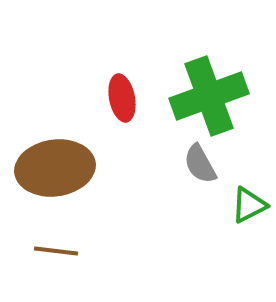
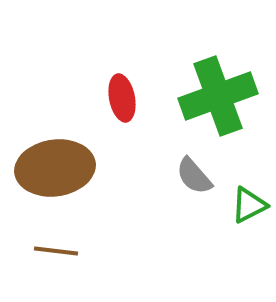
green cross: moved 9 px right
gray semicircle: moved 6 px left, 12 px down; rotated 12 degrees counterclockwise
